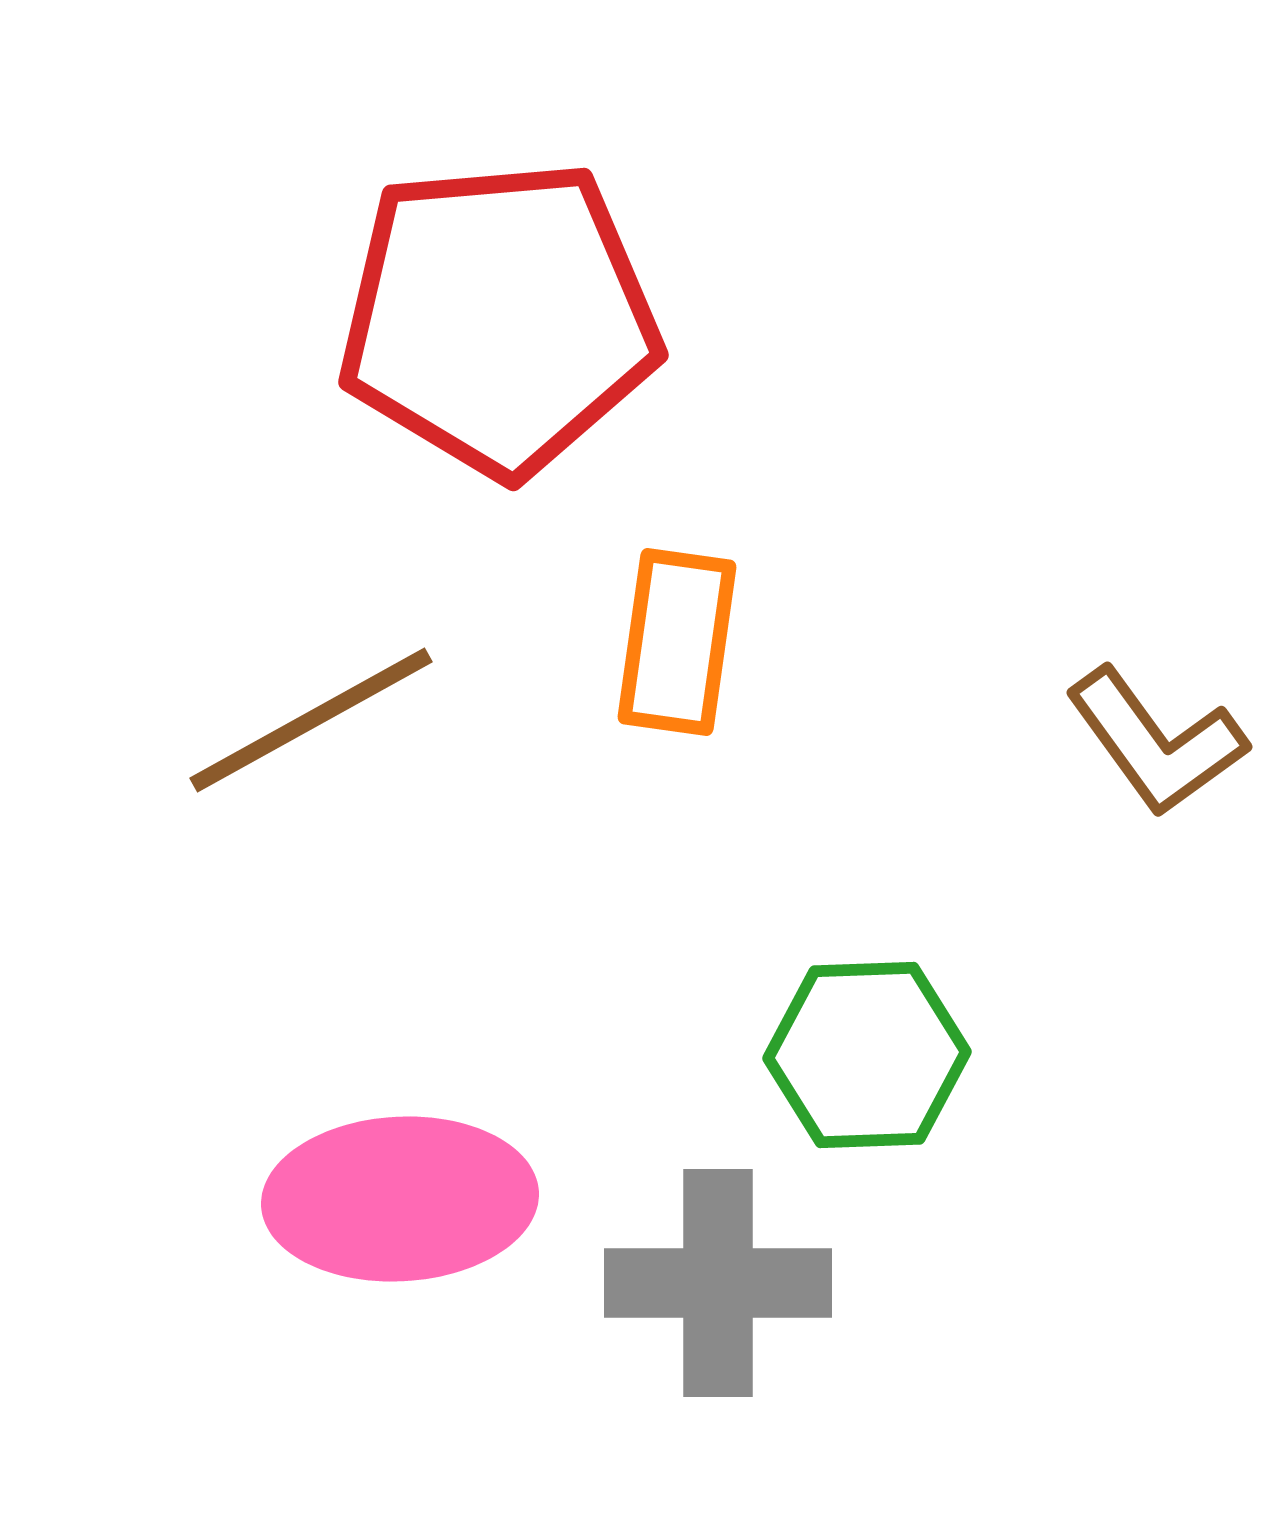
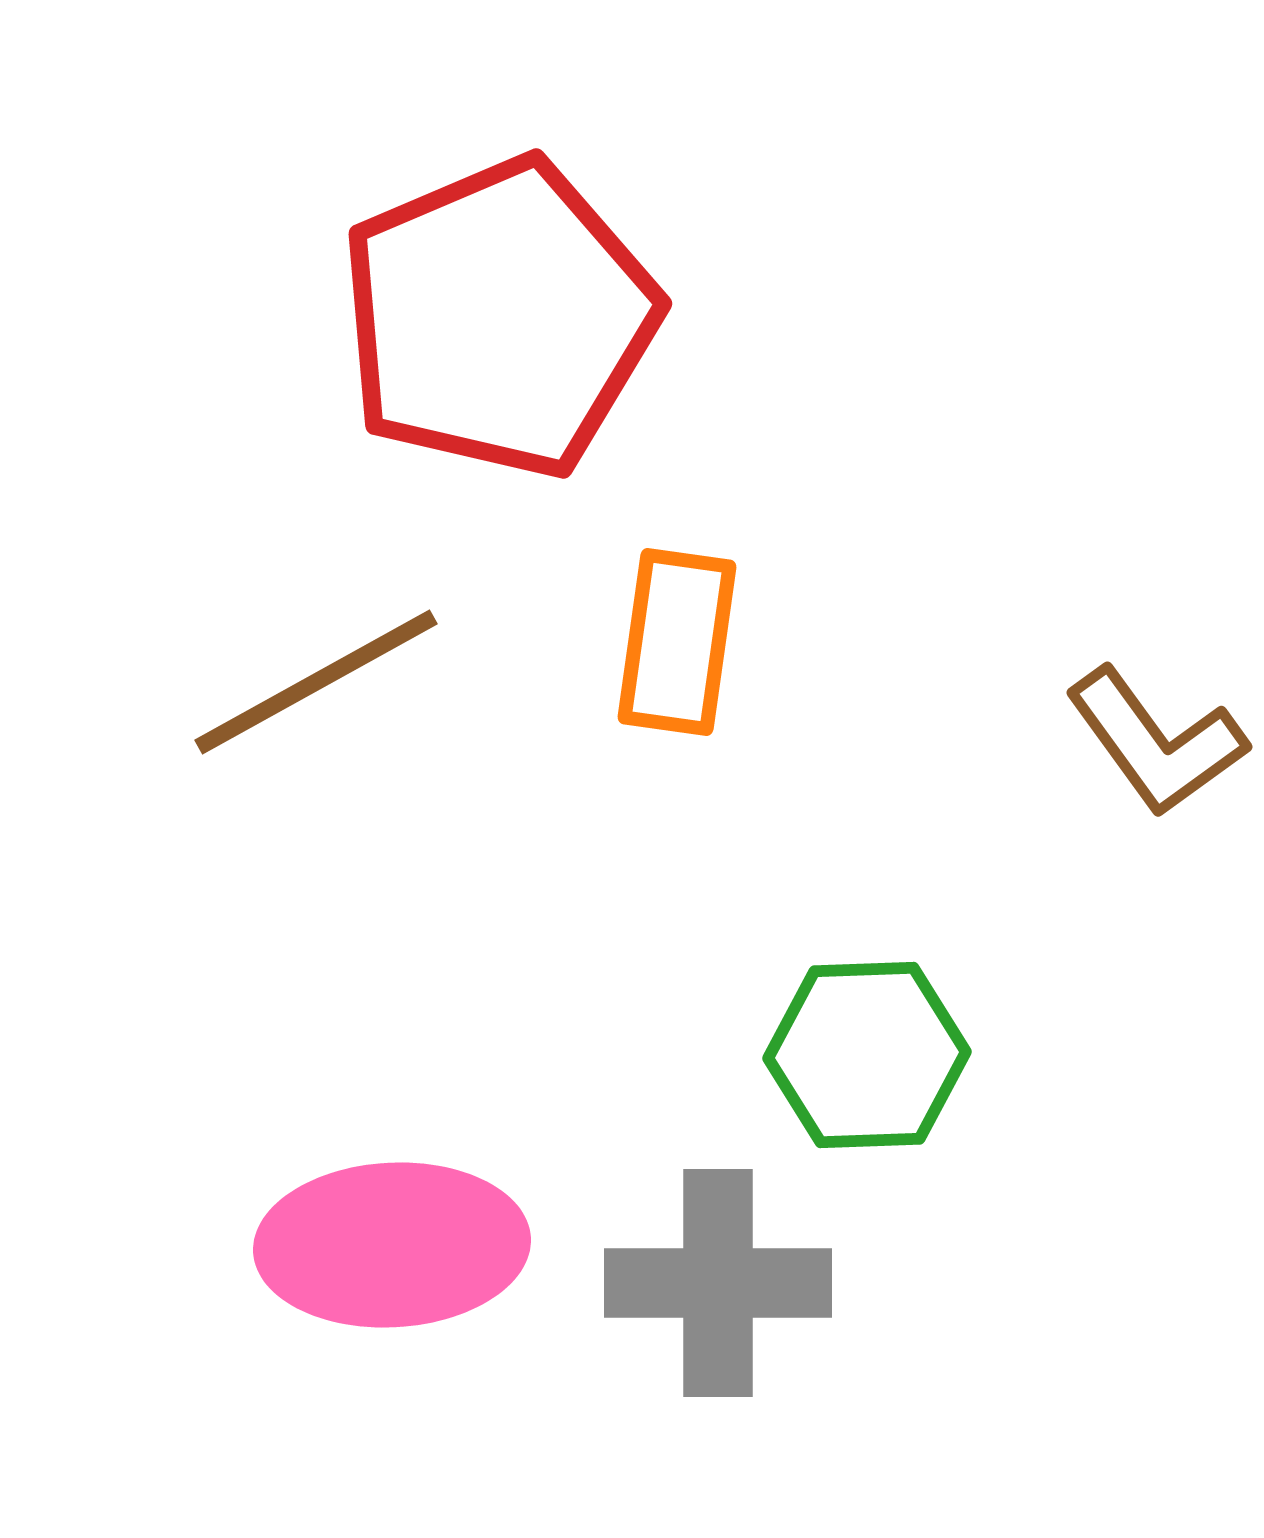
red pentagon: rotated 18 degrees counterclockwise
brown line: moved 5 px right, 38 px up
pink ellipse: moved 8 px left, 46 px down
